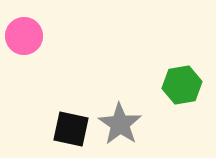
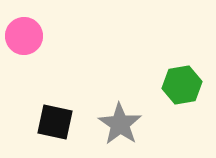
black square: moved 16 px left, 7 px up
